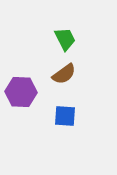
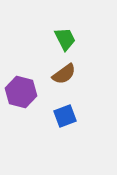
purple hexagon: rotated 12 degrees clockwise
blue square: rotated 25 degrees counterclockwise
